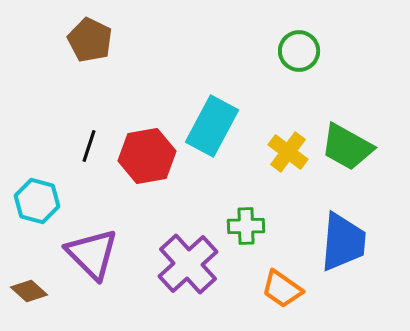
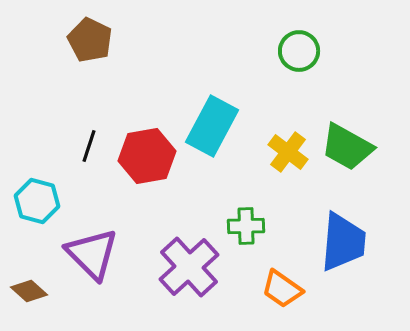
purple cross: moved 1 px right, 3 px down
